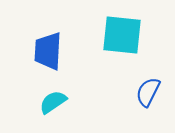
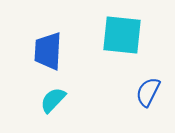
cyan semicircle: moved 2 px up; rotated 12 degrees counterclockwise
